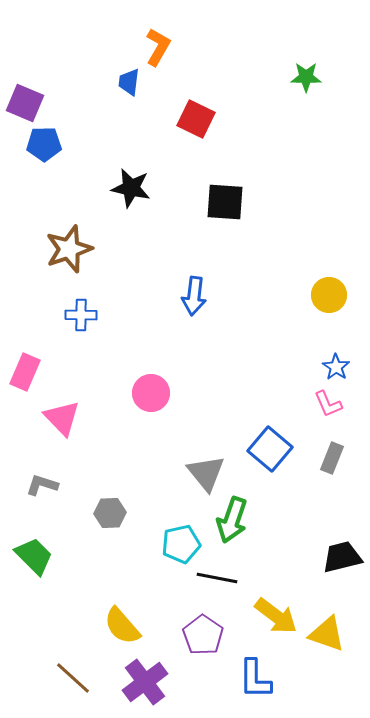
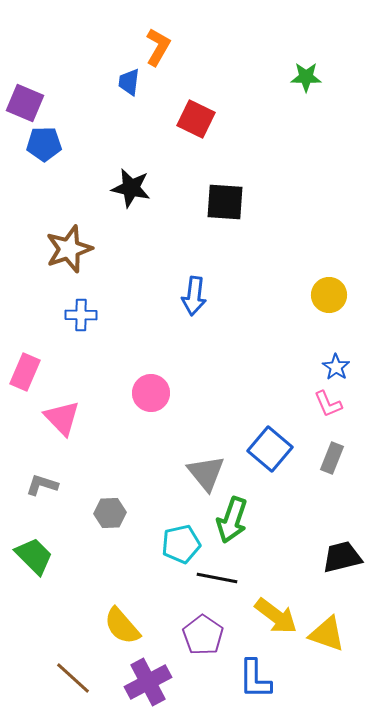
purple cross: moved 3 px right; rotated 9 degrees clockwise
